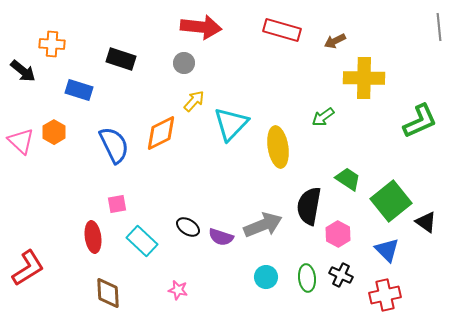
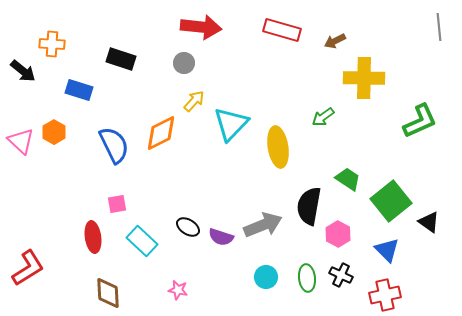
black triangle: moved 3 px right
